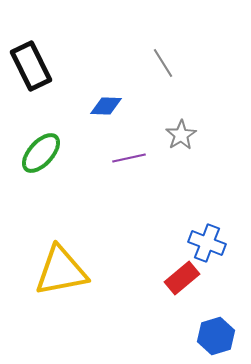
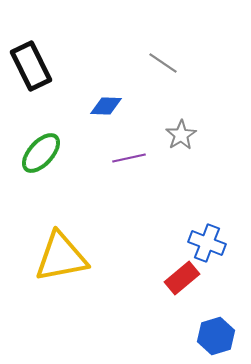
gray line: rotated 24 degrees counterclockwise
yellow triangle: moved 14 px up
